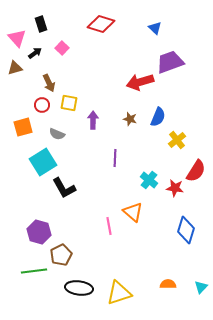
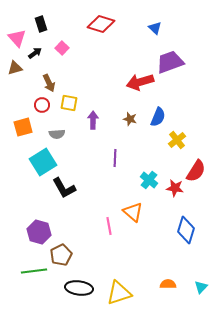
gray semicircle: rotated 28 degrees counterclockwise
